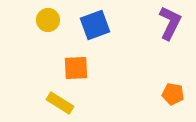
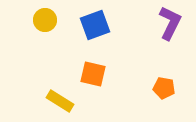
yellow circle: moved 3 px left
orange square: moved 17 px right, 6 px down; rotated 16 degrees clockwise
orange pentagon: moved 9 px left, 6 px up
yellow rectangle: moved 2 px up
